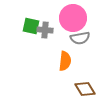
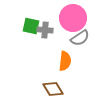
gray semicircle: rotated 24 degrees counterclockwise
brown diamond: moved 32 px left
